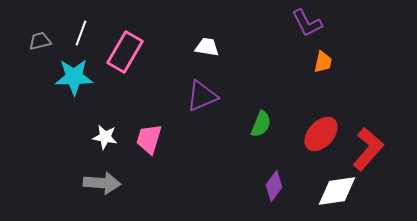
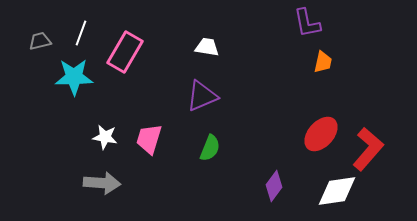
purple L-shape: rotated 16 degrees clockwise
green semicircle: moved 51 px left, 24 px down
